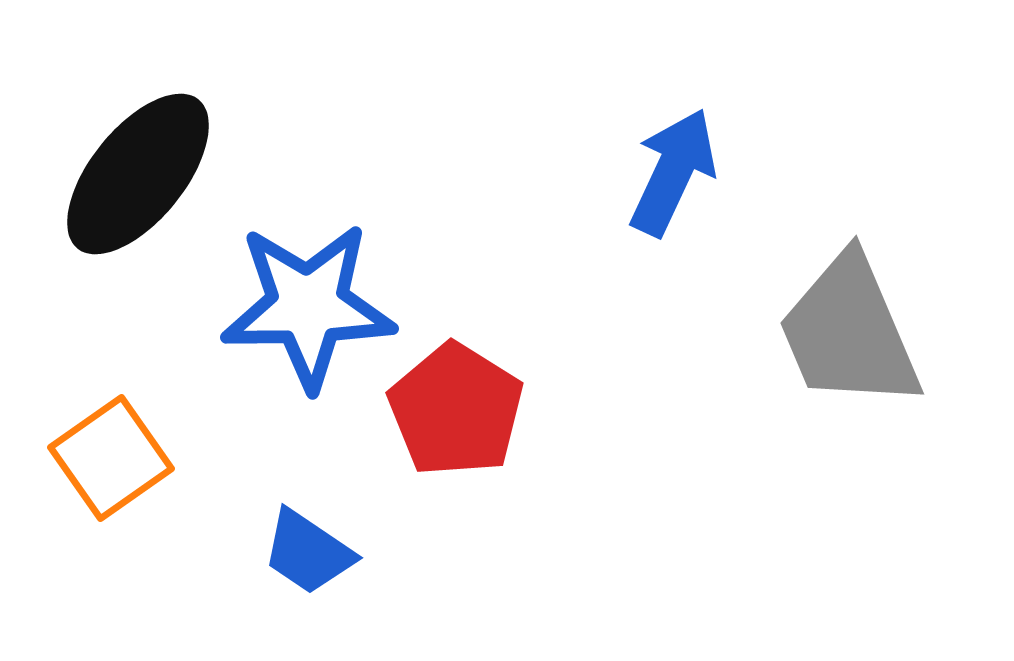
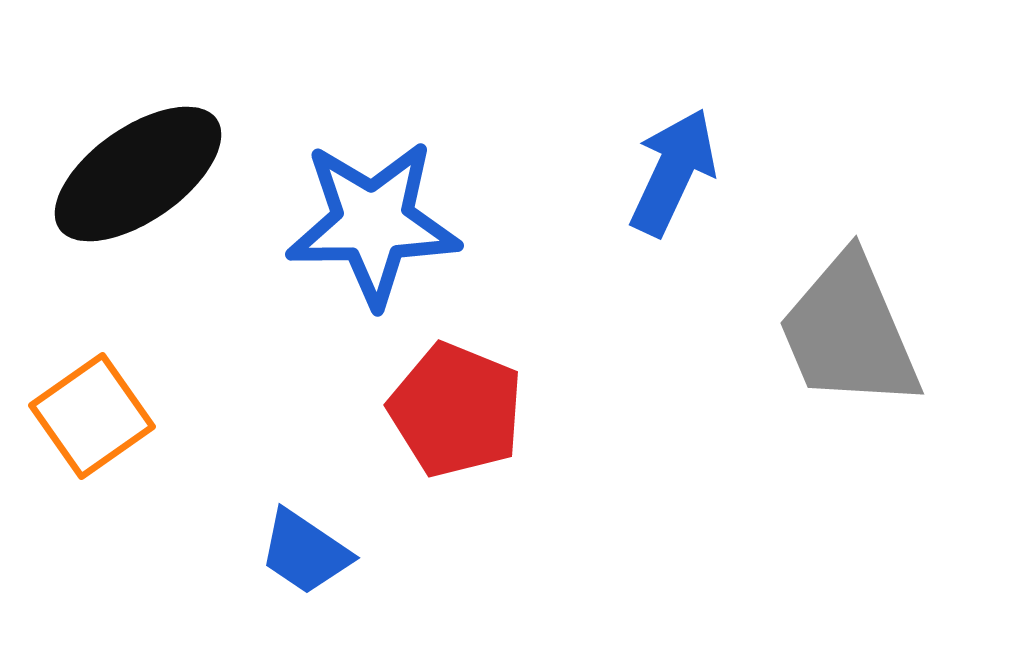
black ellipse: rotated 16 degrees clockwise
blue star: moved 65 px right, 83 px up
red pentagon: rotated 10 degrees counterclockwise
orange square: moved 19 px left, 42 px up
blue trapezoid: moved 3 px left
